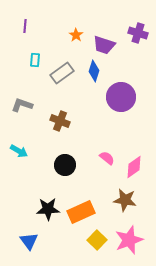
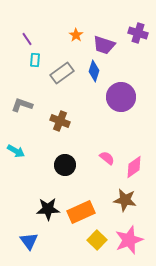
purple line: moved 2 px right, 13 px down; rotated 40 degrees counterclockwise
cyan arrow: moved 3 px left
